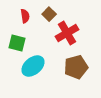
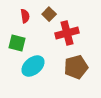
red cross: rotated 15 degrees clockwise
